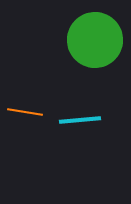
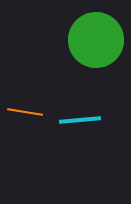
green circle: moved 1 px right
